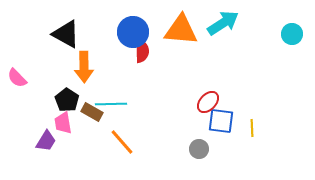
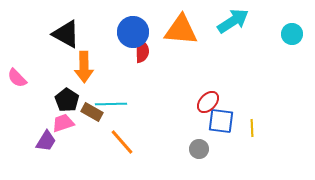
cyan arrow: moved 10 px right, 2 px up
pink trapezoid: rotated 80 degrees clockwise
